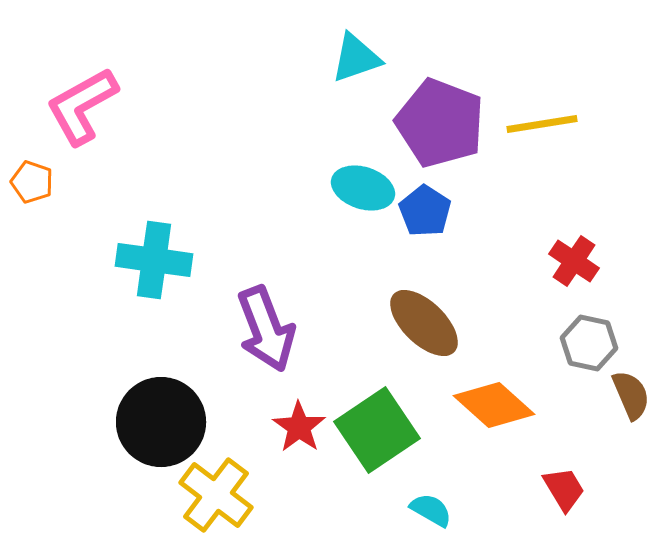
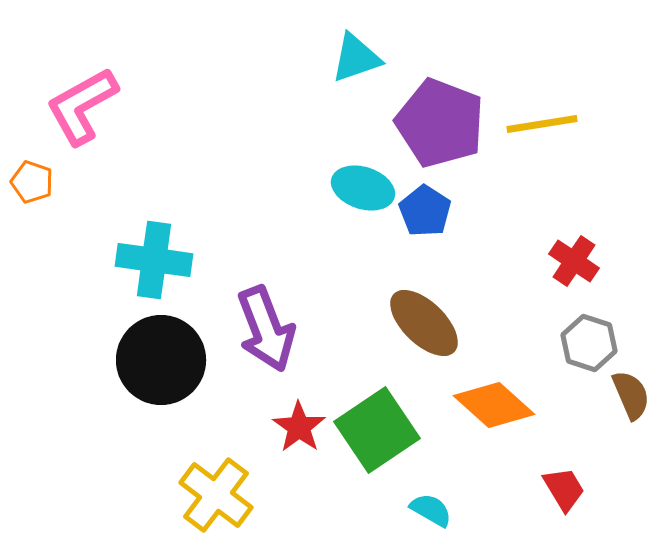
gray hexagon: rotated 6 degrees clockwise
black circle: moved 62 px up
